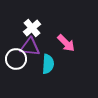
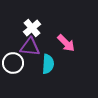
white circle: moved 3 px left, 4 px down
